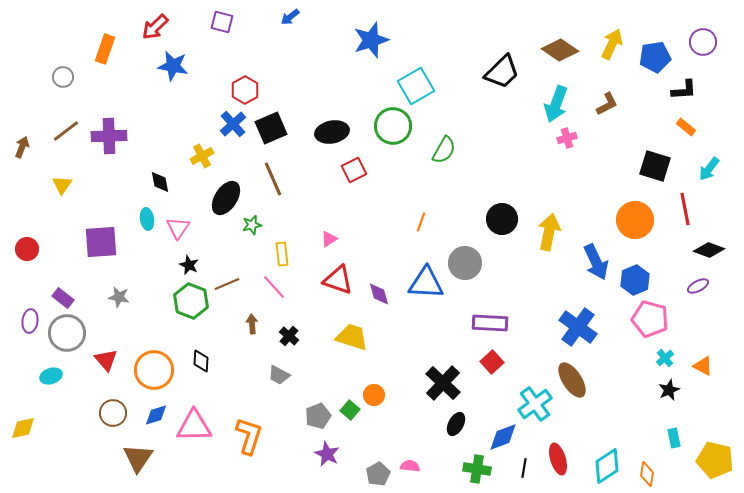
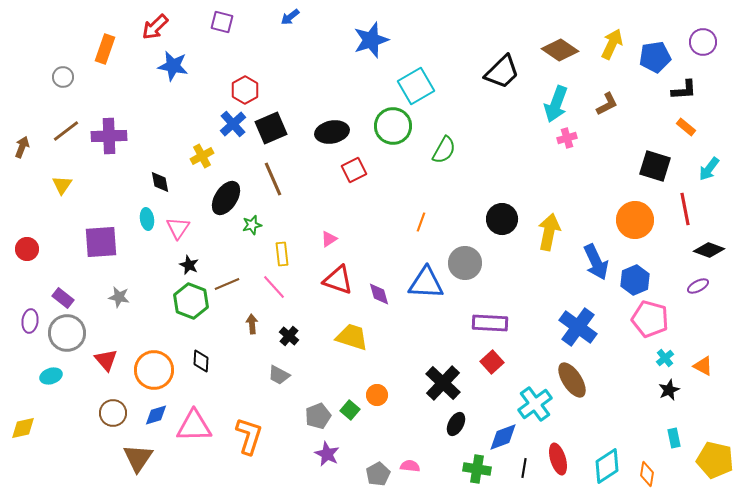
orange circle at (374, 395): moved 3 px right
